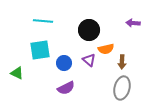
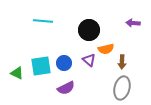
cyan square: moved 1 px right, 16 px down
